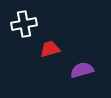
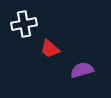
red trapezoid: rotated 125 degrees counterclockwise
